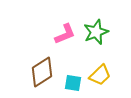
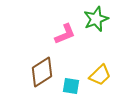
green star: moved 13 px up
cyan square: moved 2 px left, 3 px down
